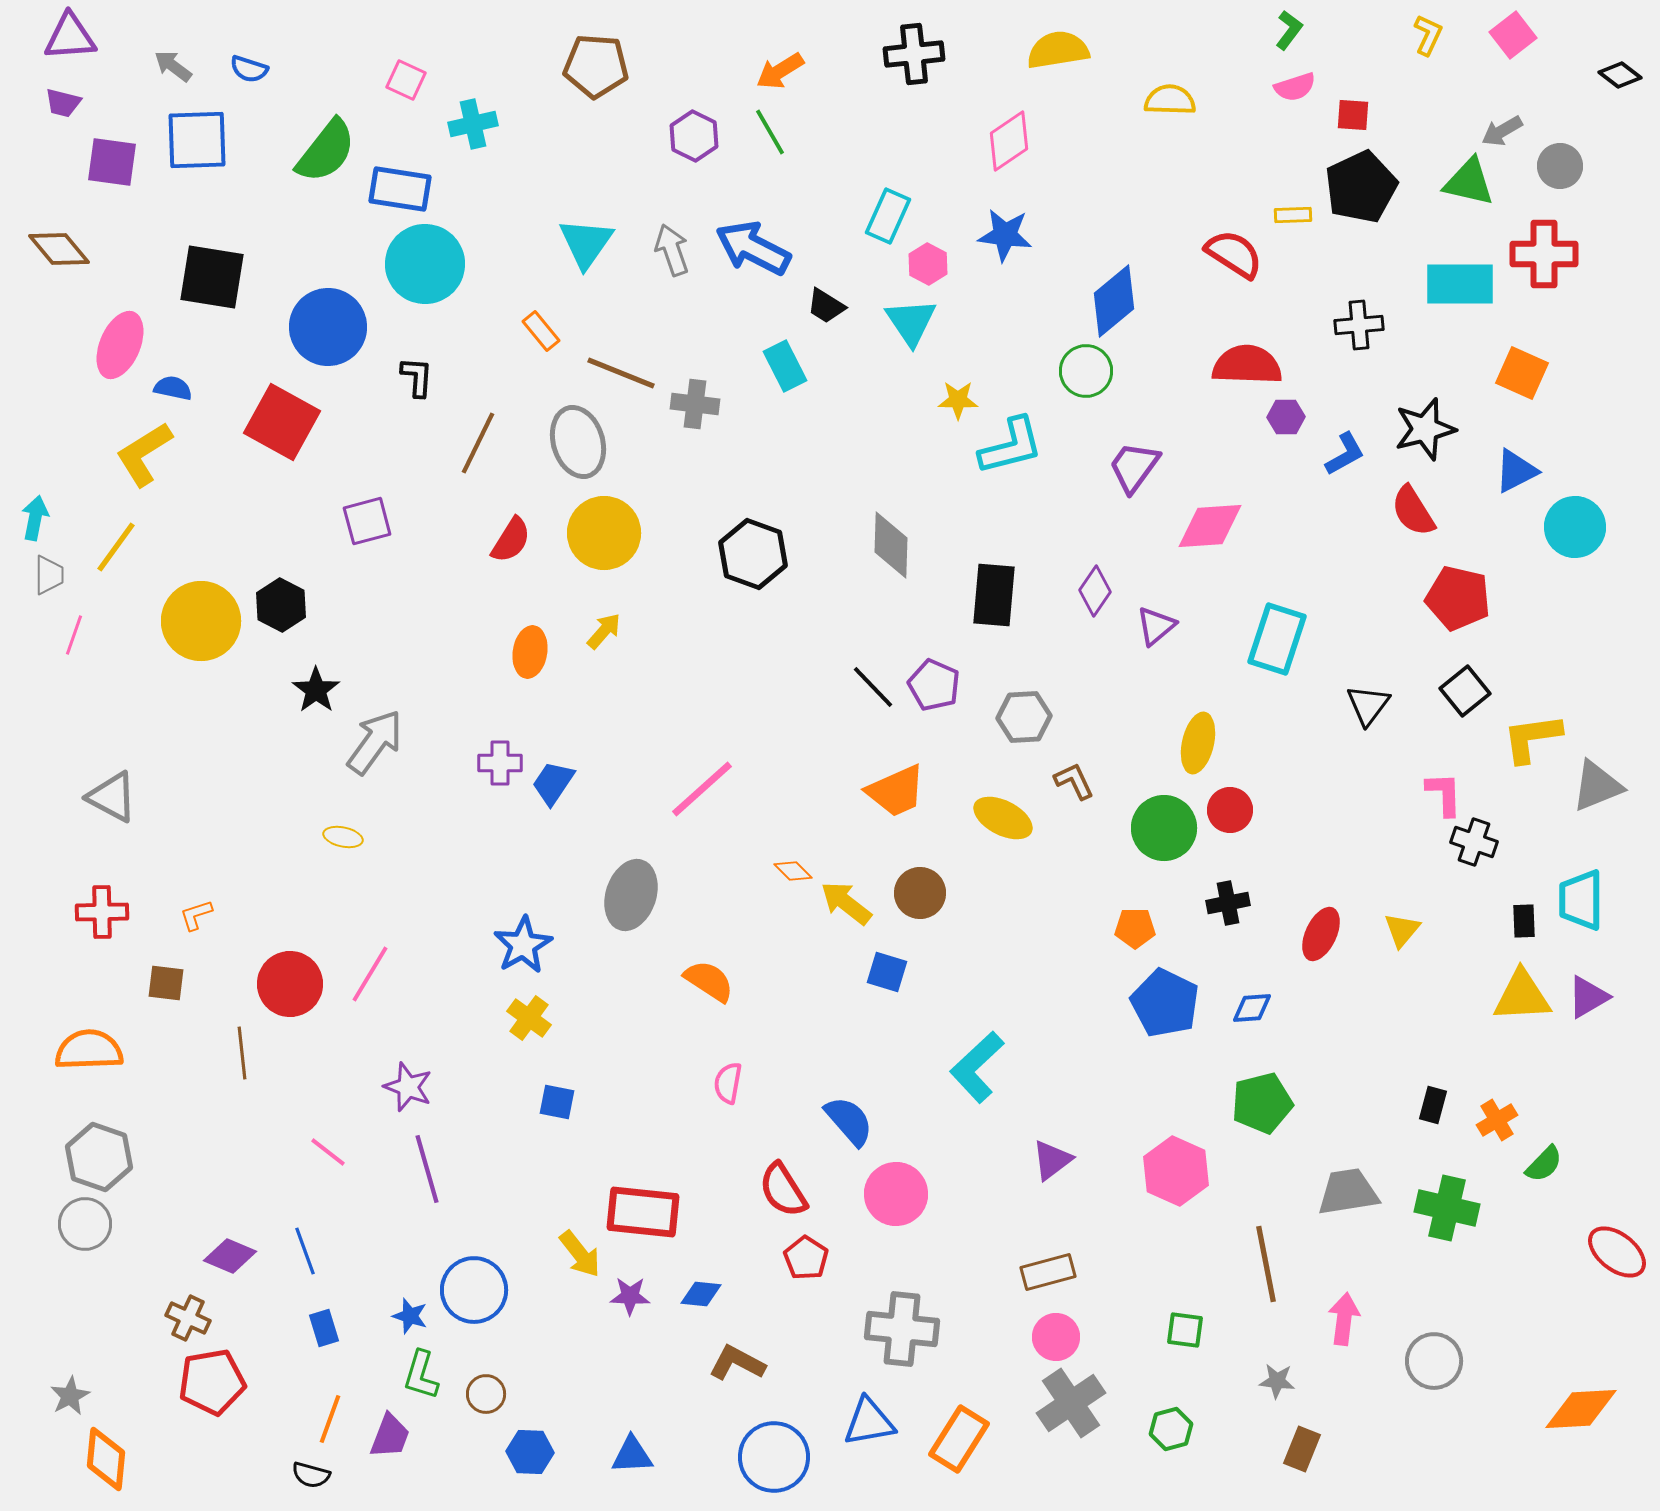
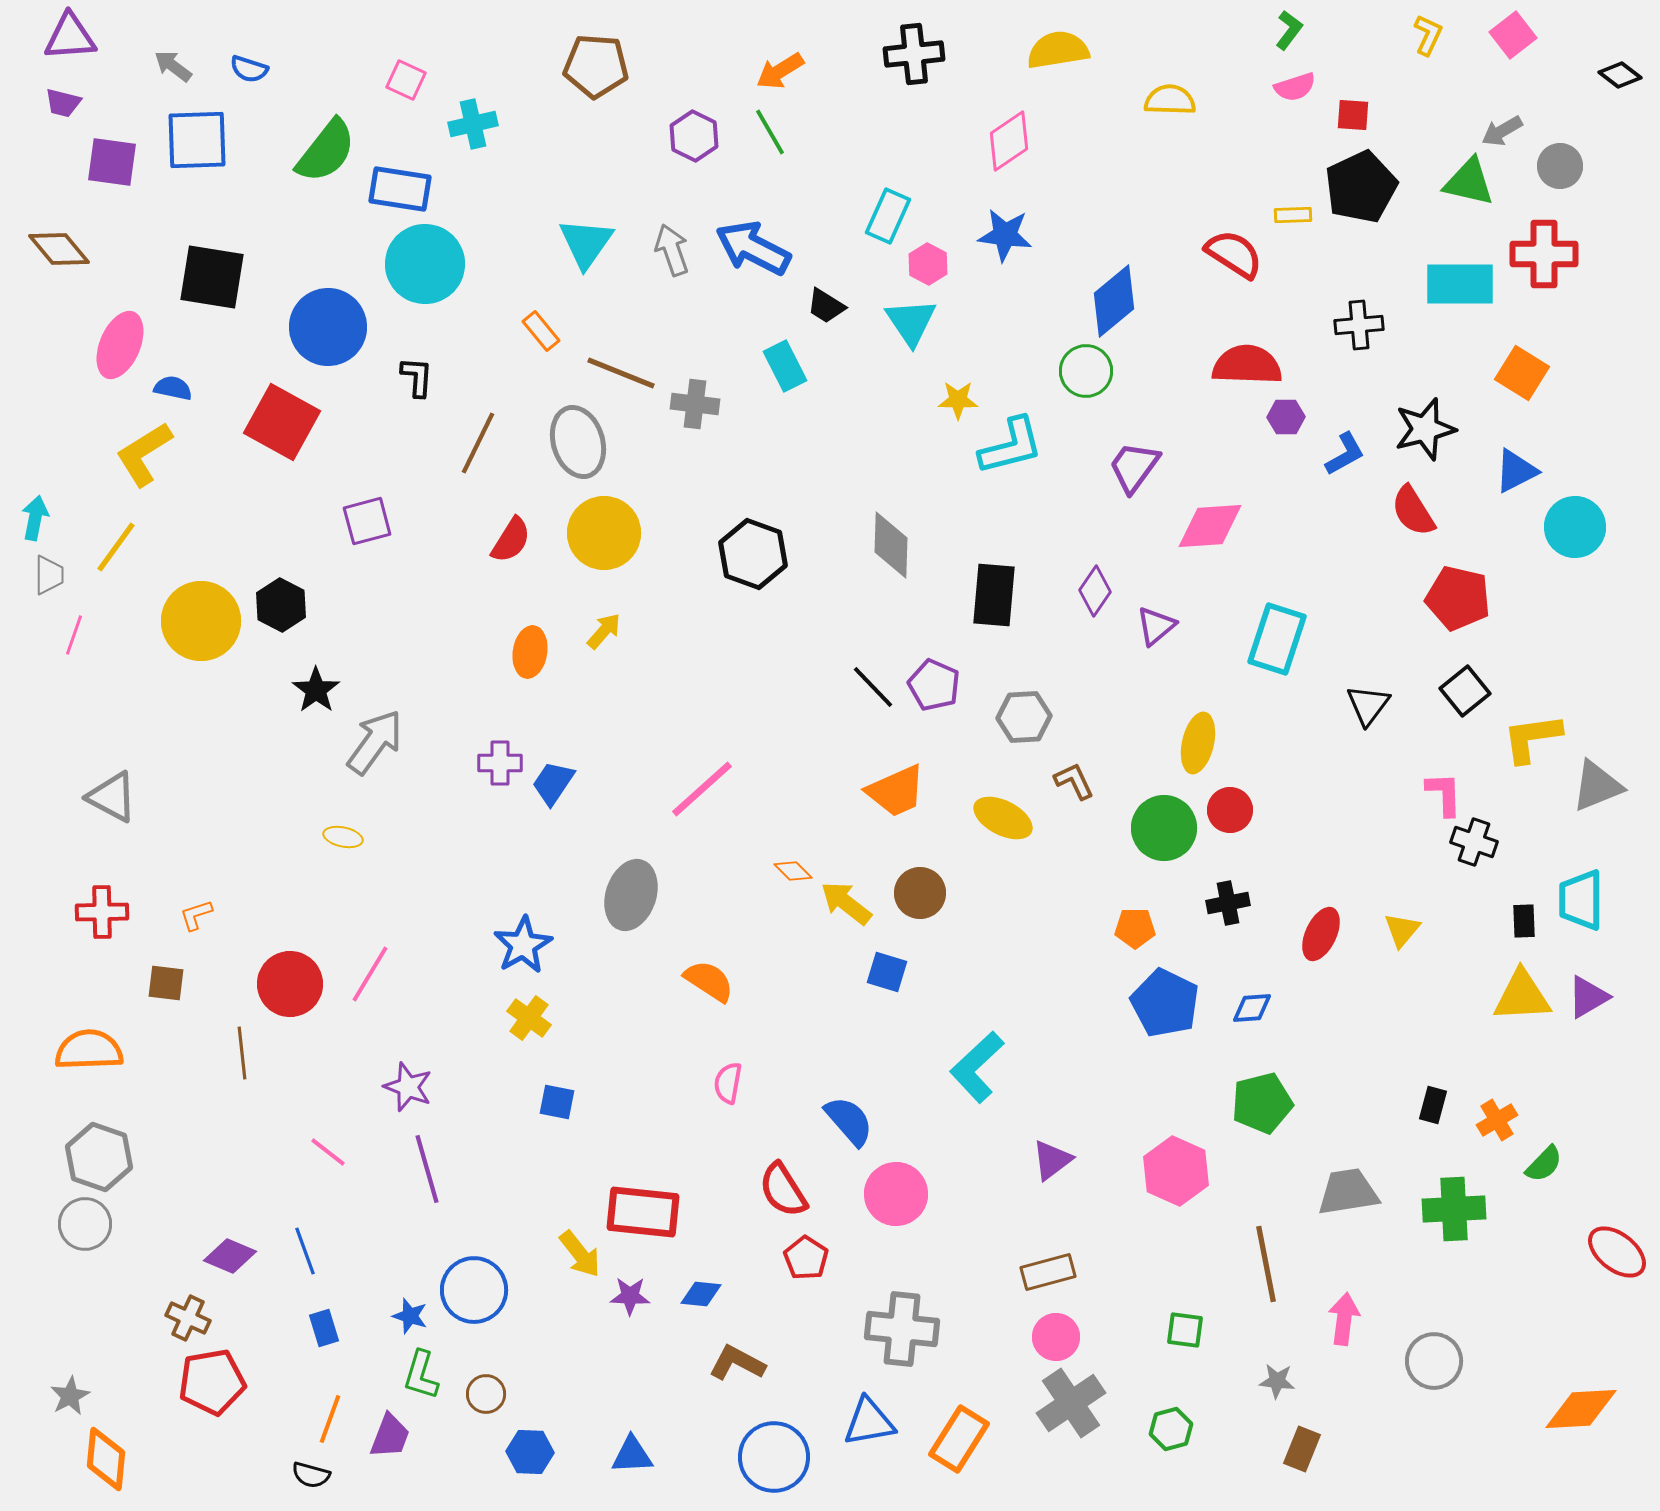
orange square at (1522, 373): rotated 8 degrees clockwise
green cross at (1447, 1208): moved 7 px right, 1 px down; rotated 16 degrees counterclockwise
